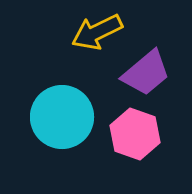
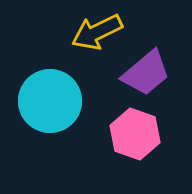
cyan circle: moved 12 px left, 16 px up
